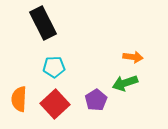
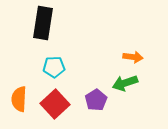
black rectangle: rotated 36 degrees clockwise
